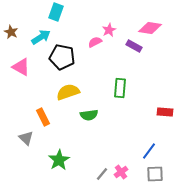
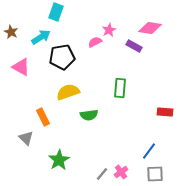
black pentagon: rotated 20 degrees counterclockwise
